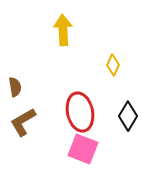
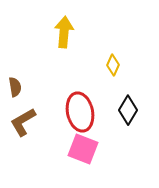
yellow arrow: moved 1 px right, 2 px down; rotated 8 degrees clockwise
black diamond: moved 6 px up
